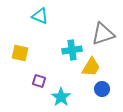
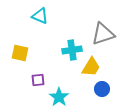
purple square: moved 1 px left, 1 px up; rotated 24 degrees counterclockwise
cyan star: moved 2 px left
